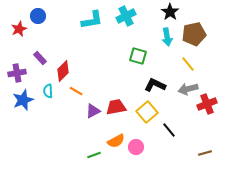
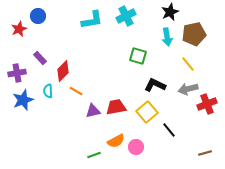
black star: rotated 12 degrees clockwise
purple triangle: rotated 14 degrees clockwise
